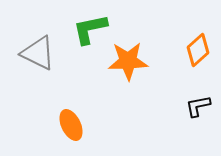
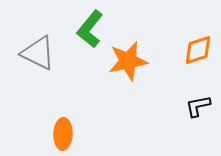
green L-shape: rotated 39 degrees counterclockwise
orange diamond: rotated 24 degrees clockwise
orange star: rotated 9 degrees counterclockwise
orange ellipse: moved 8 px left, 9 px down; rotated 28 degrees clockwise
